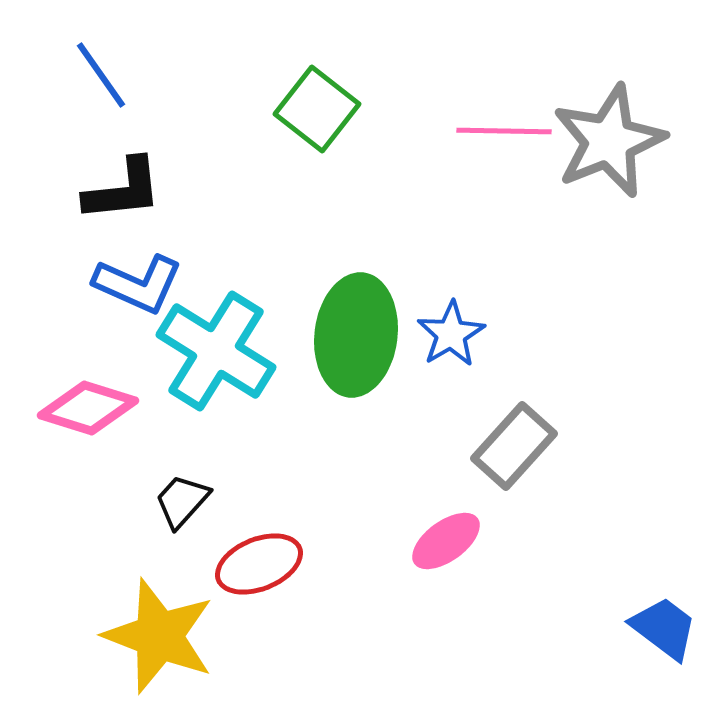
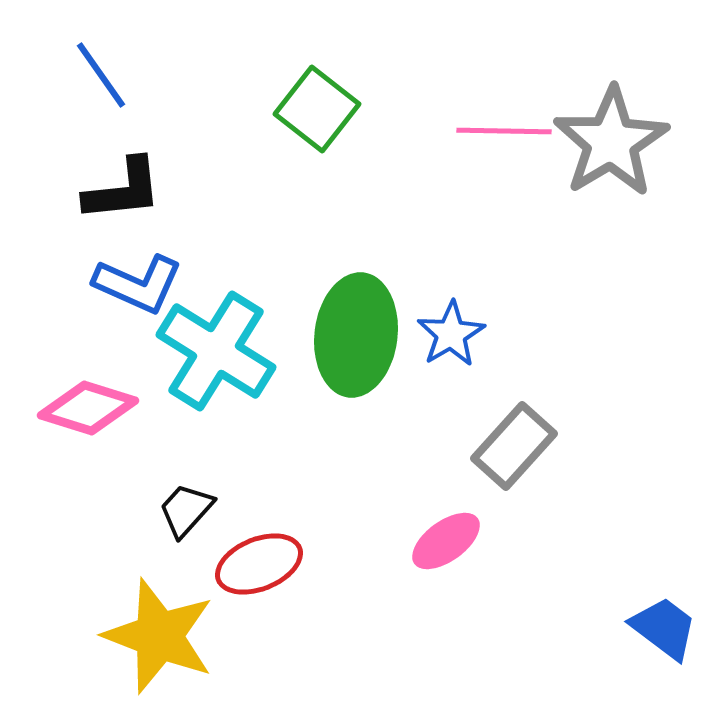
gray star: moved 2 px right, 1 px down; rotated 9 degrees counterclockwise
black trapezoid: moved 4 px right, 9 px down
